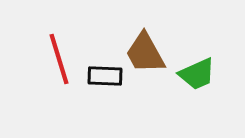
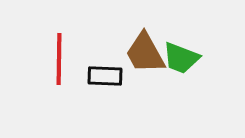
red line: rotated 18 degrees clockwise
green trapezoid: moved 16 px left, 16 px up; rotated 45 degrees clockwise
